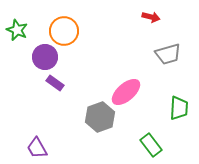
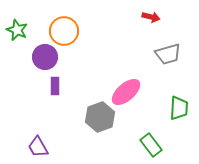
purple rectangle: moved 3 px down; rotated 54 degrees clockwise
purple trapezoid: moved 1 px right, 1 px up
